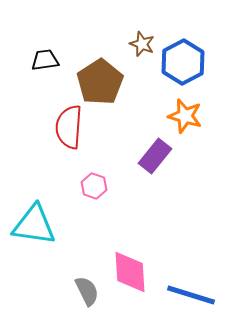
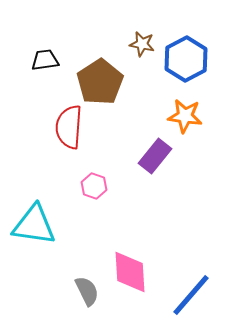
brown star: rotated 10 degrees counterclockwise
blue hexagon: moved 3 px right, 3 px up
orange star: rotated 8 degrees counterclockwise
blue line: rotated 66 degrees counterclockwise
